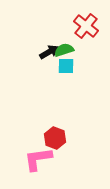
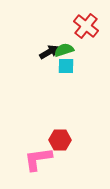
red hexagon: moved 5 px right, 2 px down; rotated 20 degrees counterclockwise
